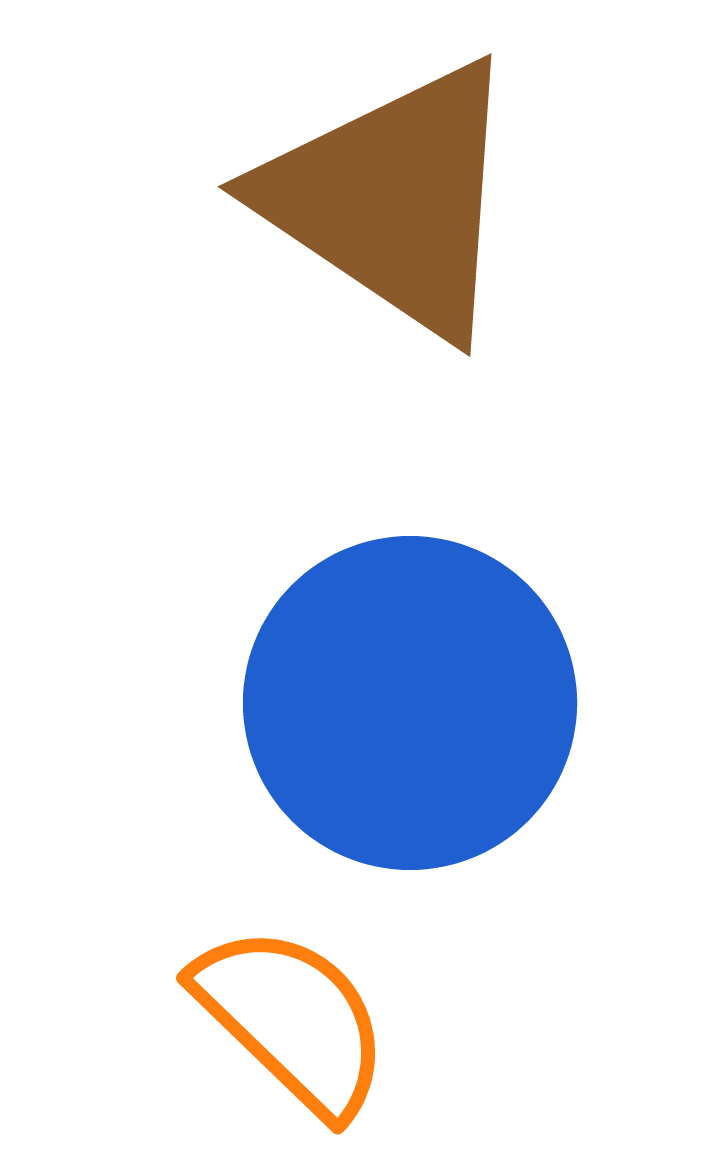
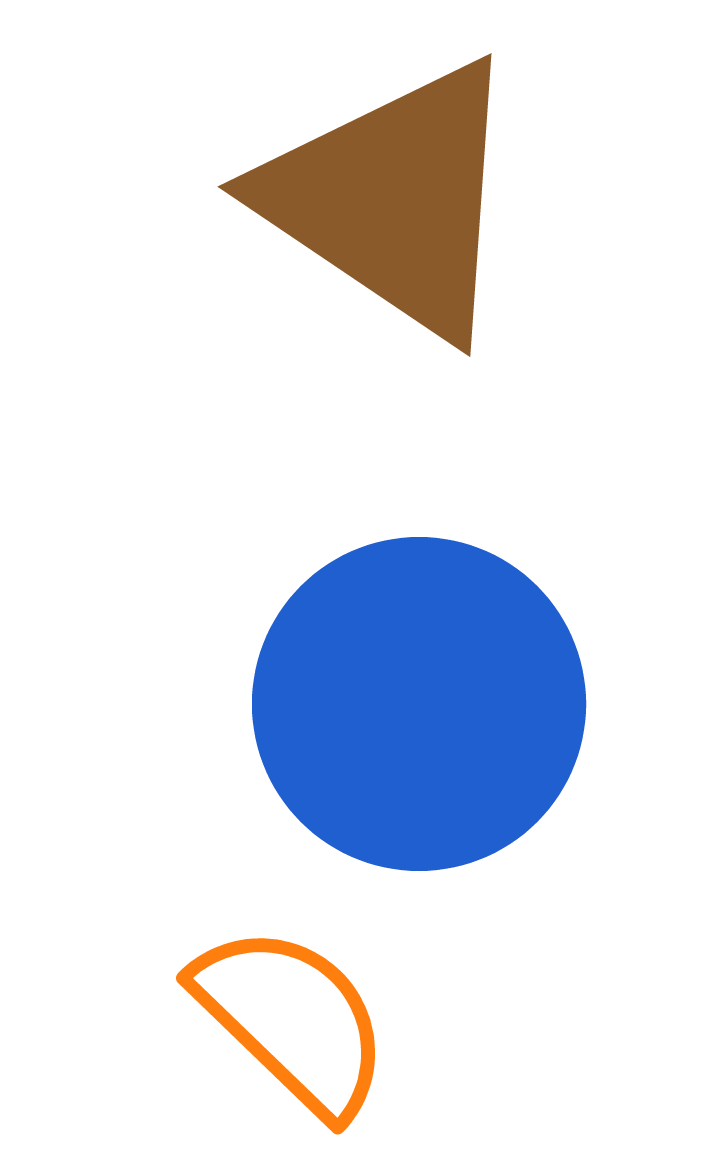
blue circle: moved 9 px right, 1 px down
